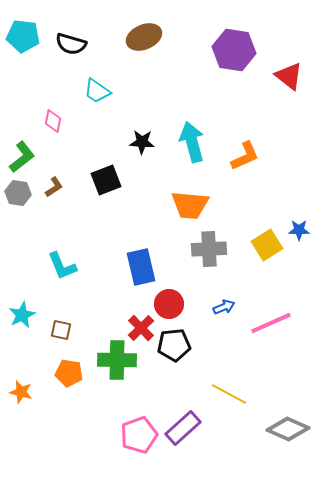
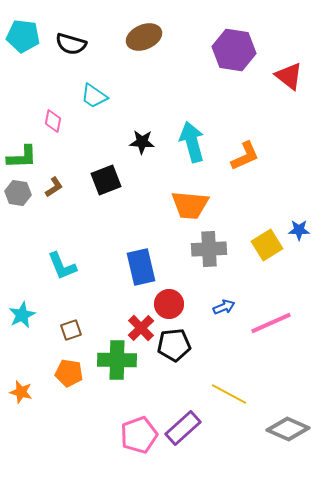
cyan trapezoid: moved 3 px left, 5 px down
green L-shape: rotated 36 degrees clockwise
brown square: moved 10 px right; rotated 30 degrees counterclockwise
